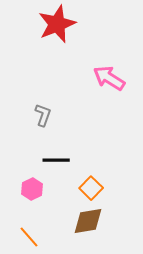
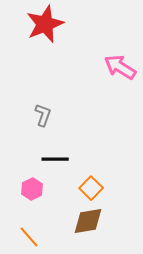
red star: moved 12 px left
pink arrow: moved 11 px right, 11 px up
black line: moved 1 px left, 1 px up
